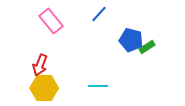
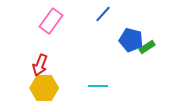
blue line: moved 4 px right
pink rectangle: rotated 75 degrees clockwise
